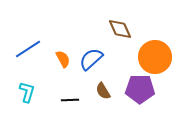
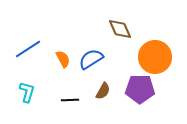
blue semicircle: rotated 10 degrees clockwise
brown semicircle: rotated 120 degrees counterclockwise
